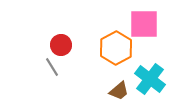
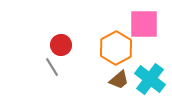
brown trapezoid: moved 11 px up
